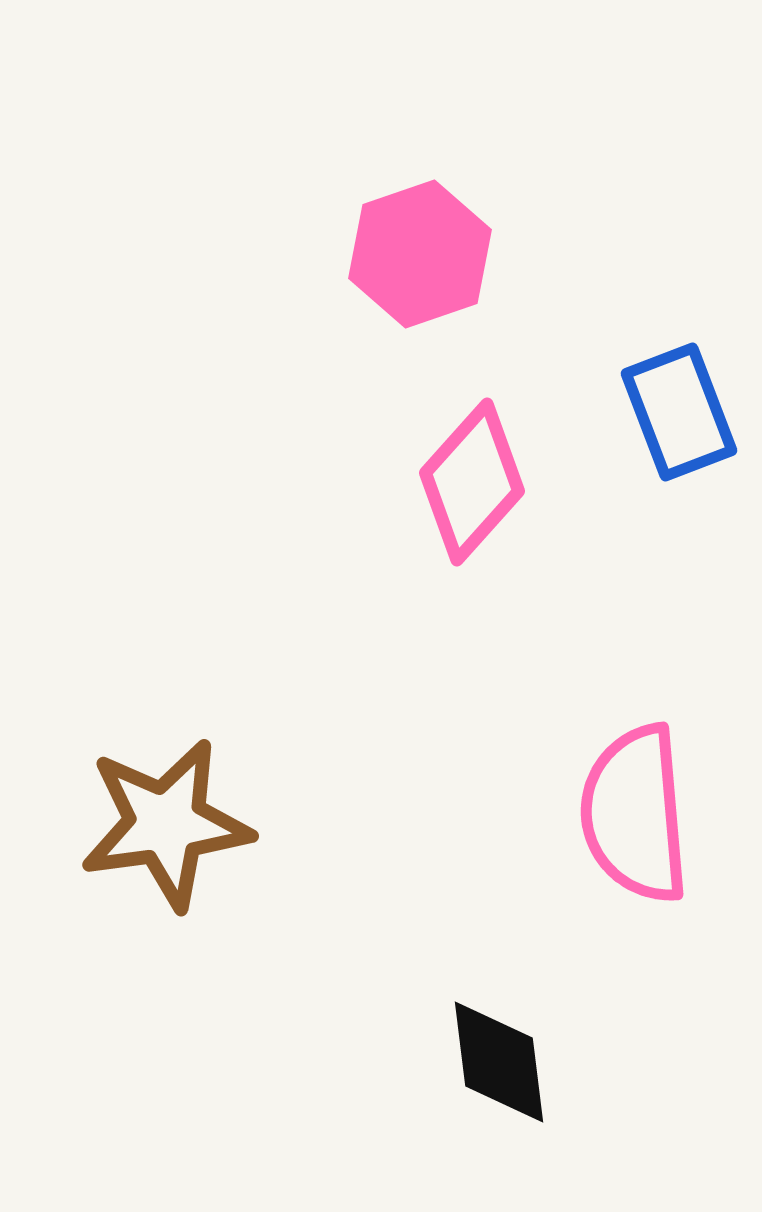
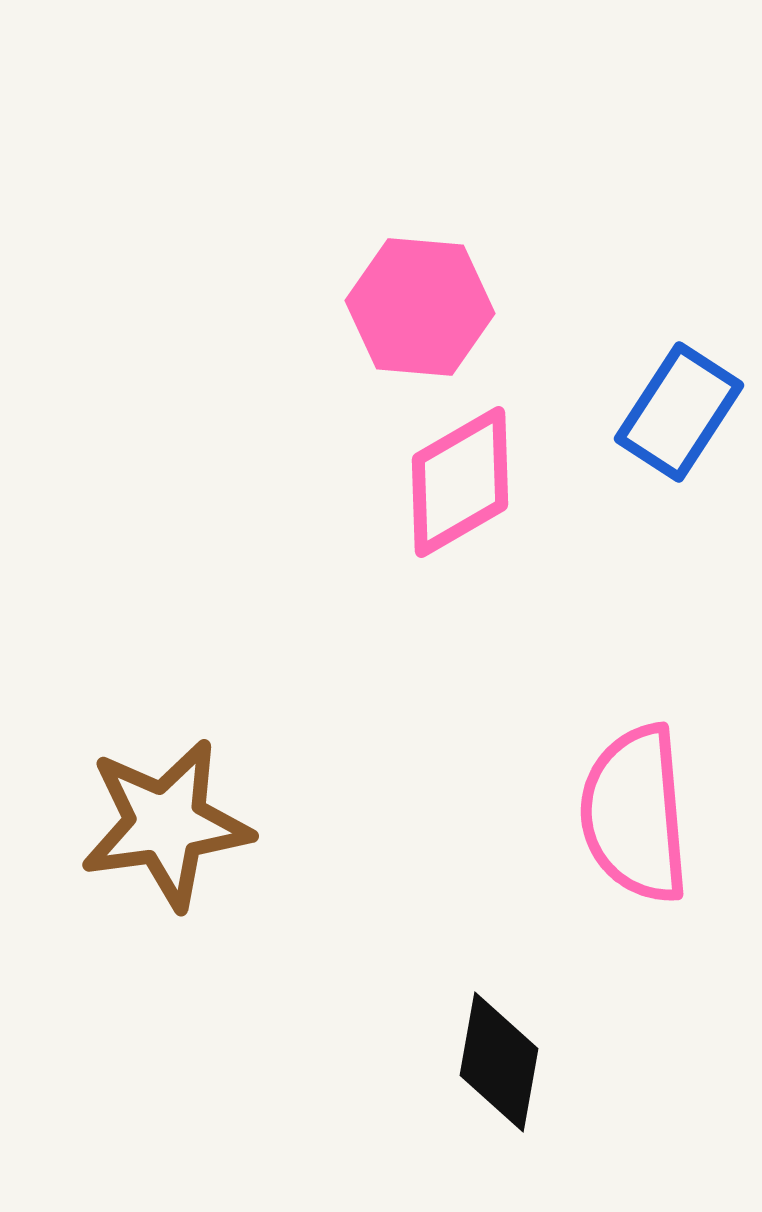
pink hexagon: moved 53 px down; rotated 24 degrees clockwise
blue rectangle: rotated 54 degrees clockwise
pink diamond: moved 12 px left; rotated 18 degrees clockwise
black diamond: rotated 17 degrees clockwise
